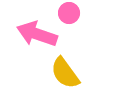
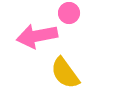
pink arrow: moved 2 px down; rotated 30 degrees counterclockwise
